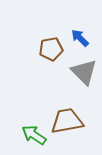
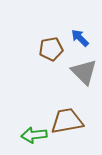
green arrow: rotated 40 degrees counterclockwise
